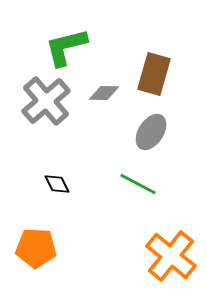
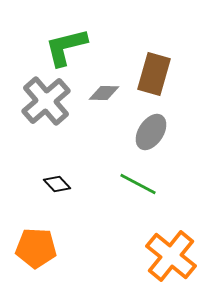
black diamond: rotated 16 degrees counterclockwise
